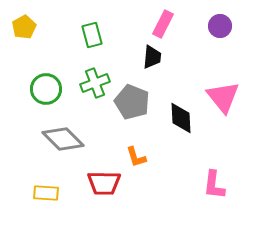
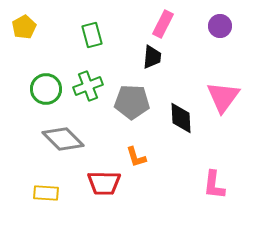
green cross: moved 7 px left, 3 px down
pink triangle: rotated 15 degrees clockwise
gray pentagon: rotated 20 degrees counterclockwise
